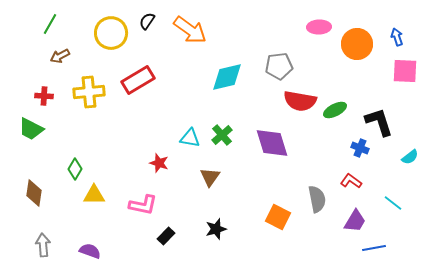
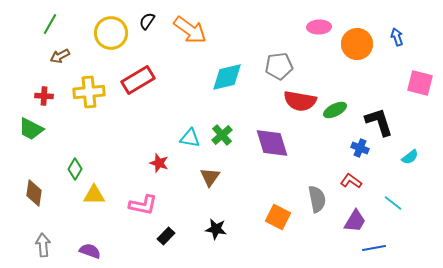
pink square: moved 15 px right, 12 px down; rotated 12 degrees clockwise
black star: rotated 25 degrees clockwise
